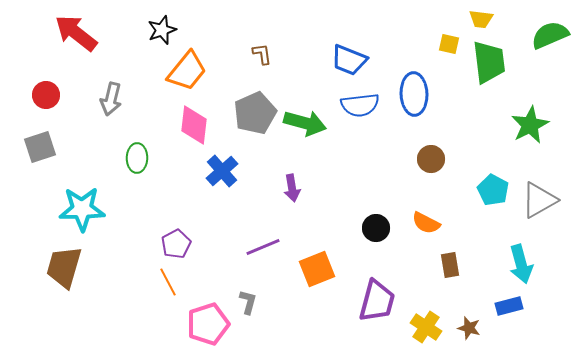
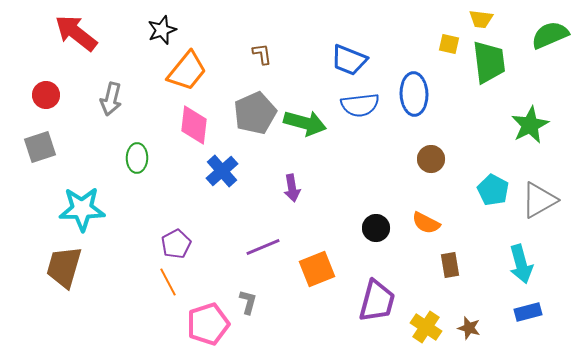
blue rectangle: moved 19 px right, 6 px down
